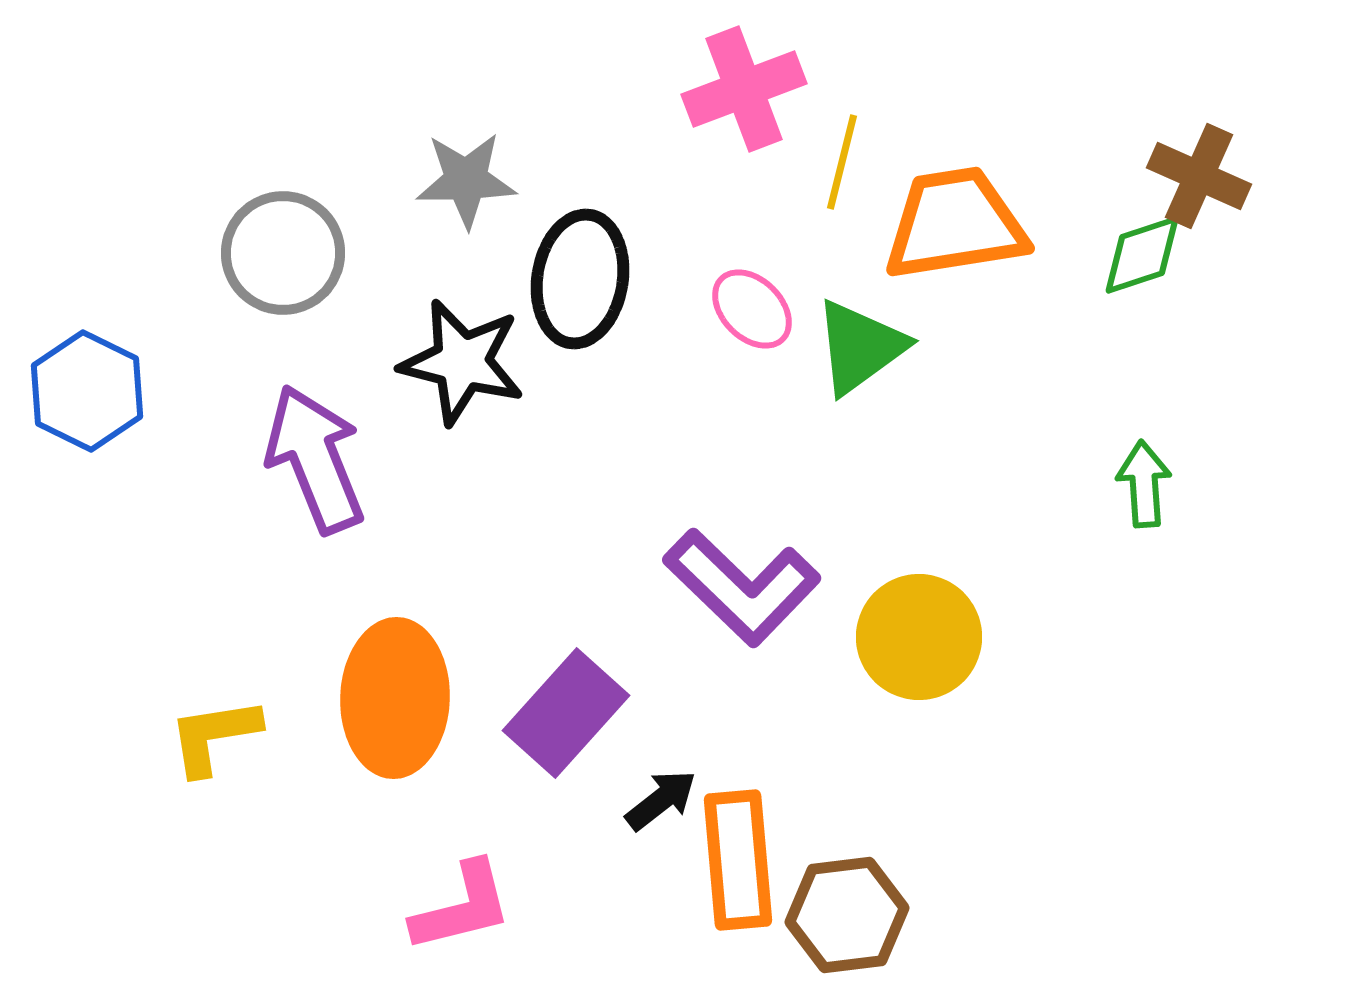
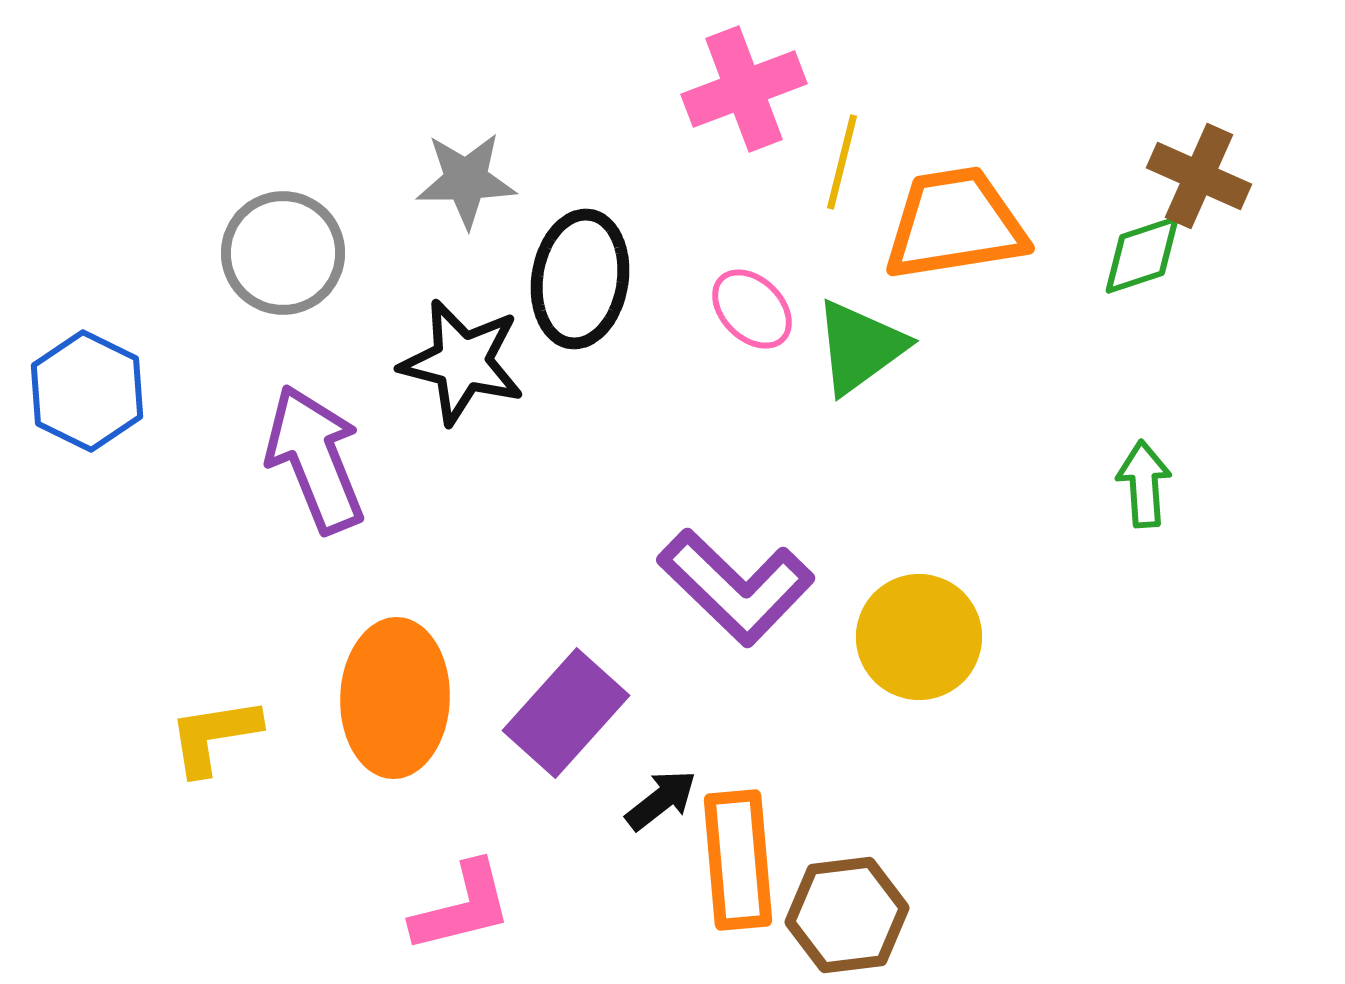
purple L-shape: moved 6 px left
